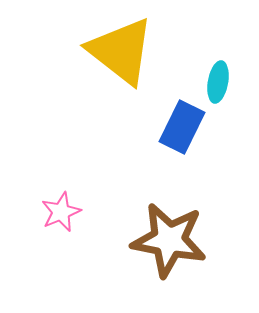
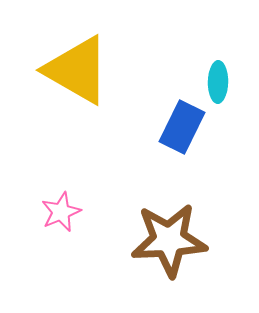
yellow triangle: moved 44 px left, 19 px down; rotated 8 degrees counterclockwise
cyan ellipse: rotated 9 degrees counterclockwise
brown star: rotated 14 degrees counterclockwise
